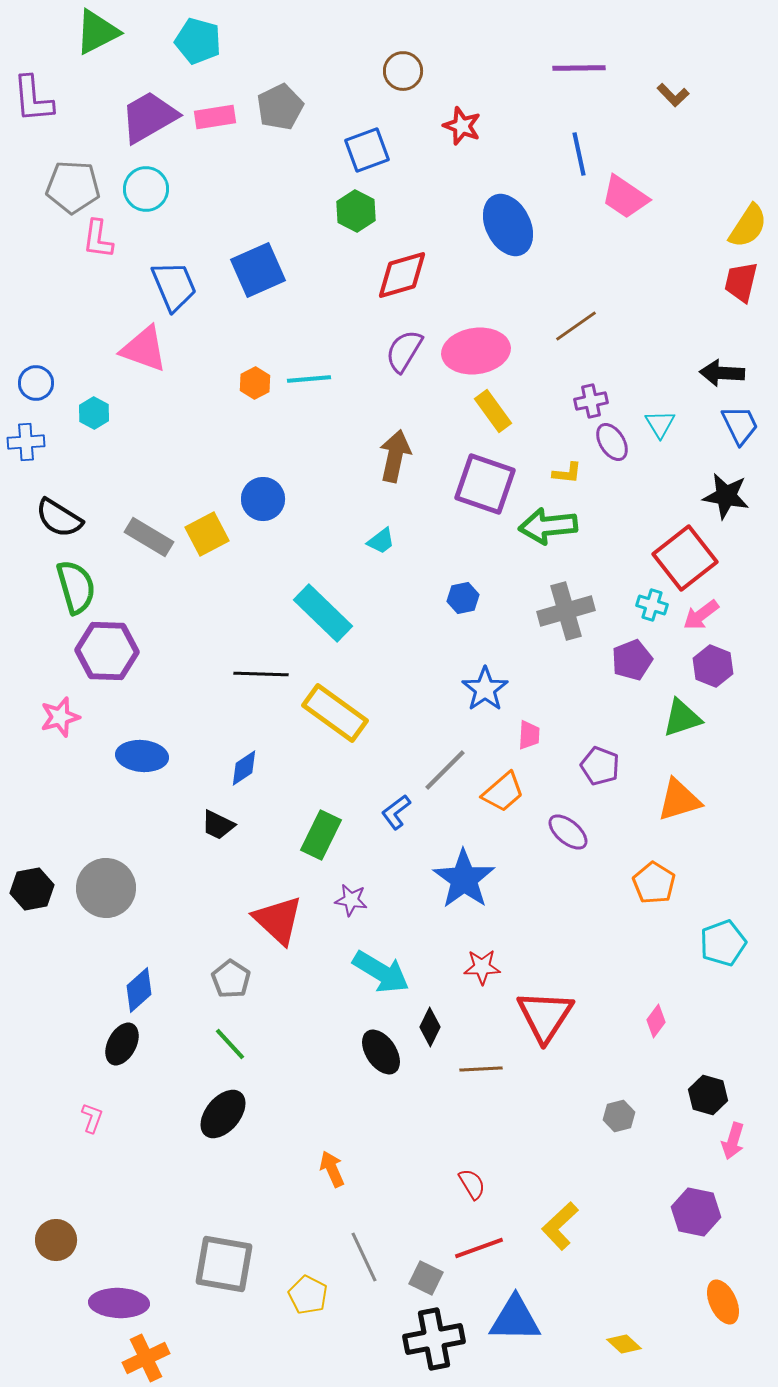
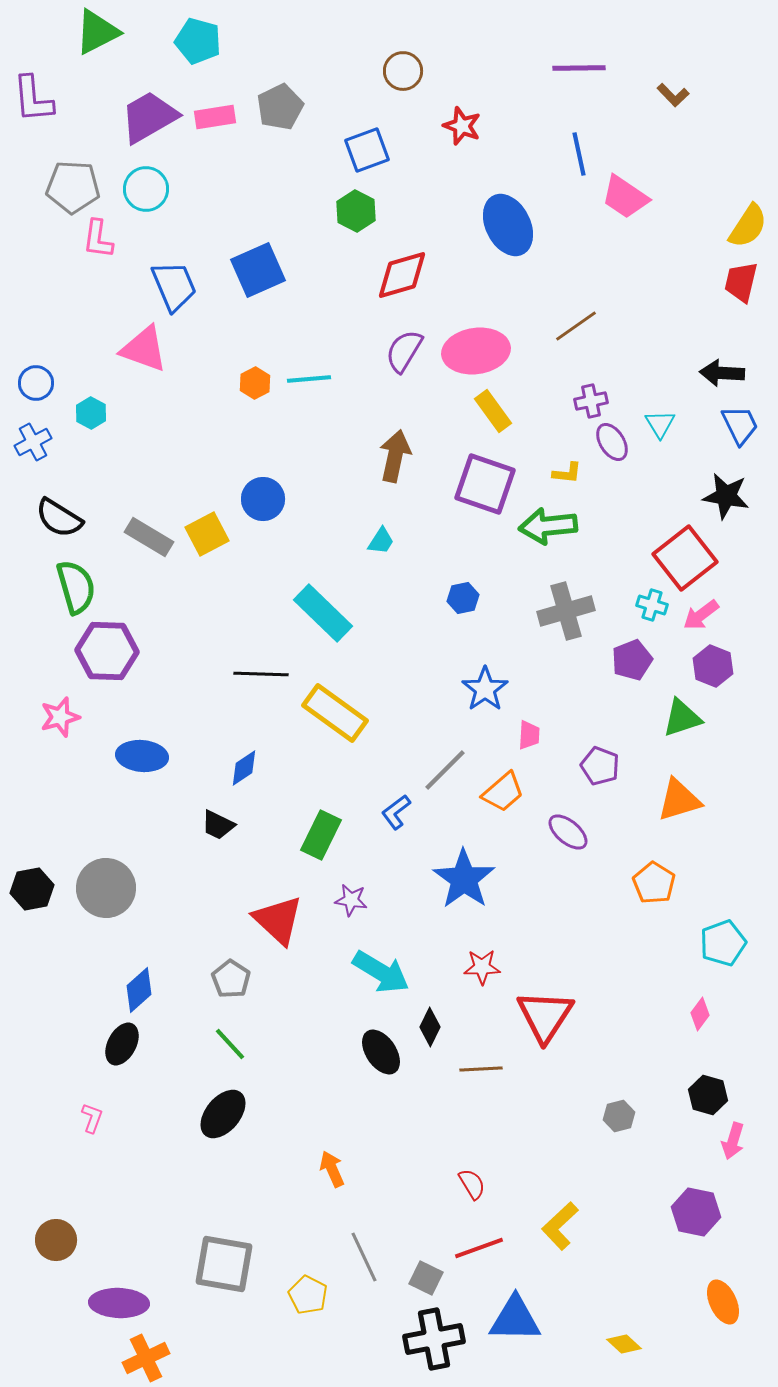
cyan hexagon at (94, 413): moved 3 px left
blue cross at (26, 442): moved 7 px right; rotated 24 degrees counterclockwise
cyan trapezoid at (381, 541): rotated 20 degrees counterclockwise
pink diamond at (656, 1021): moved 44 px right, 7 px up
